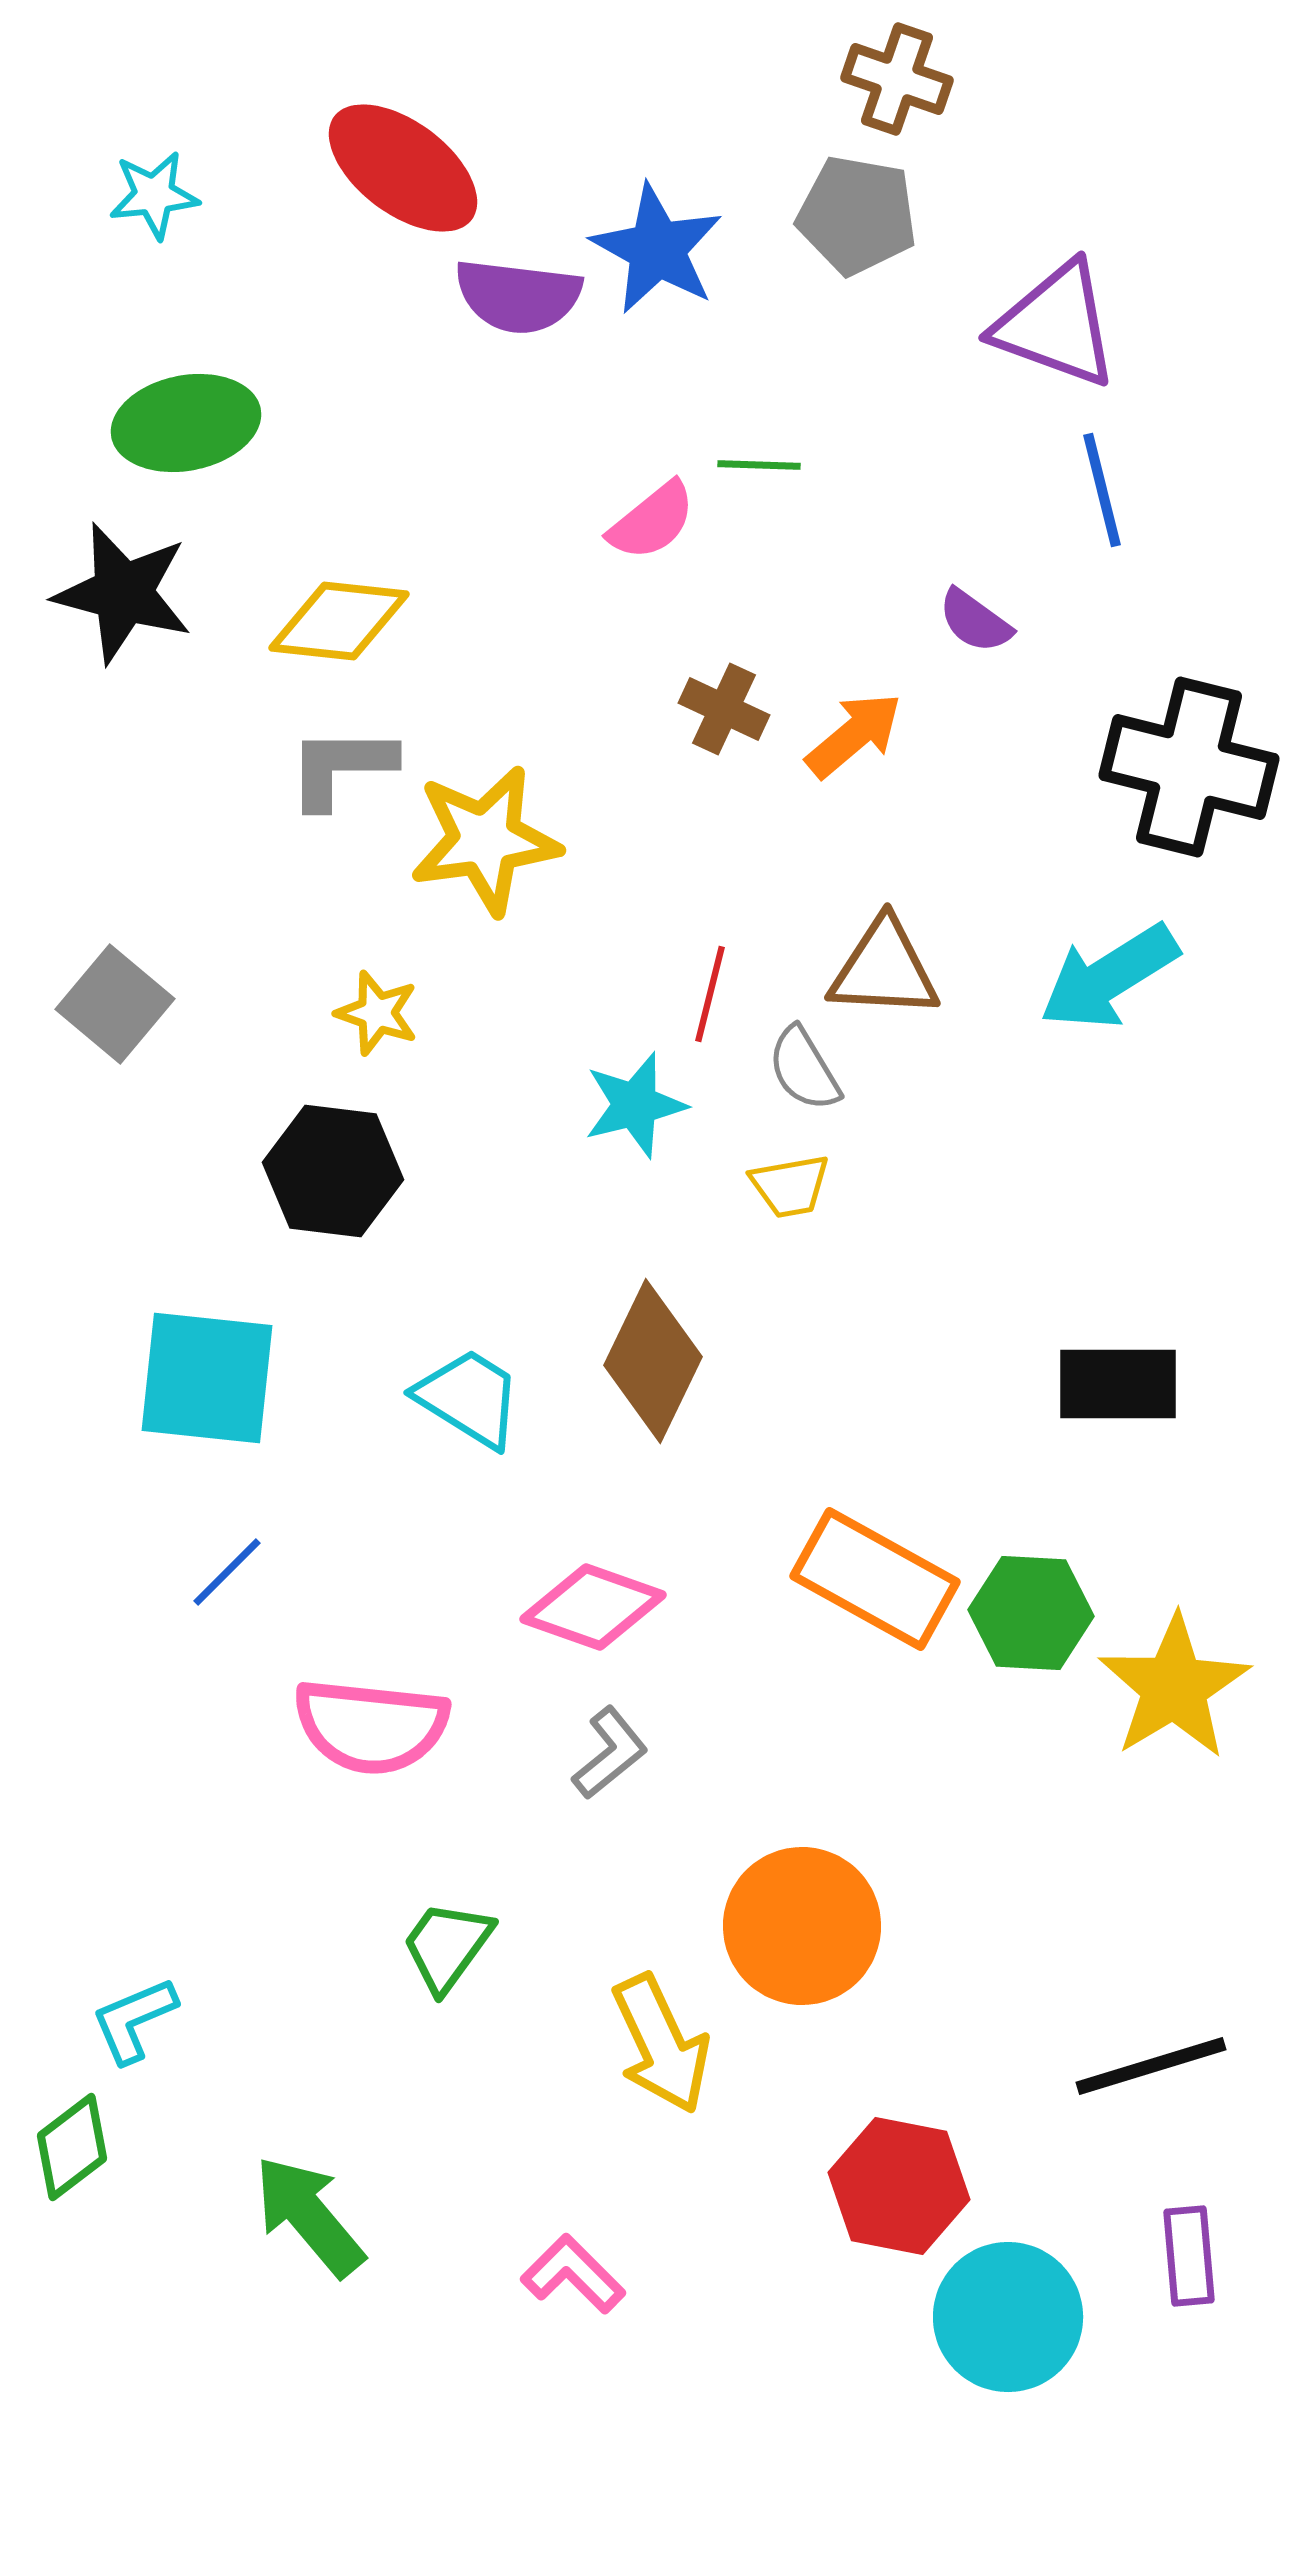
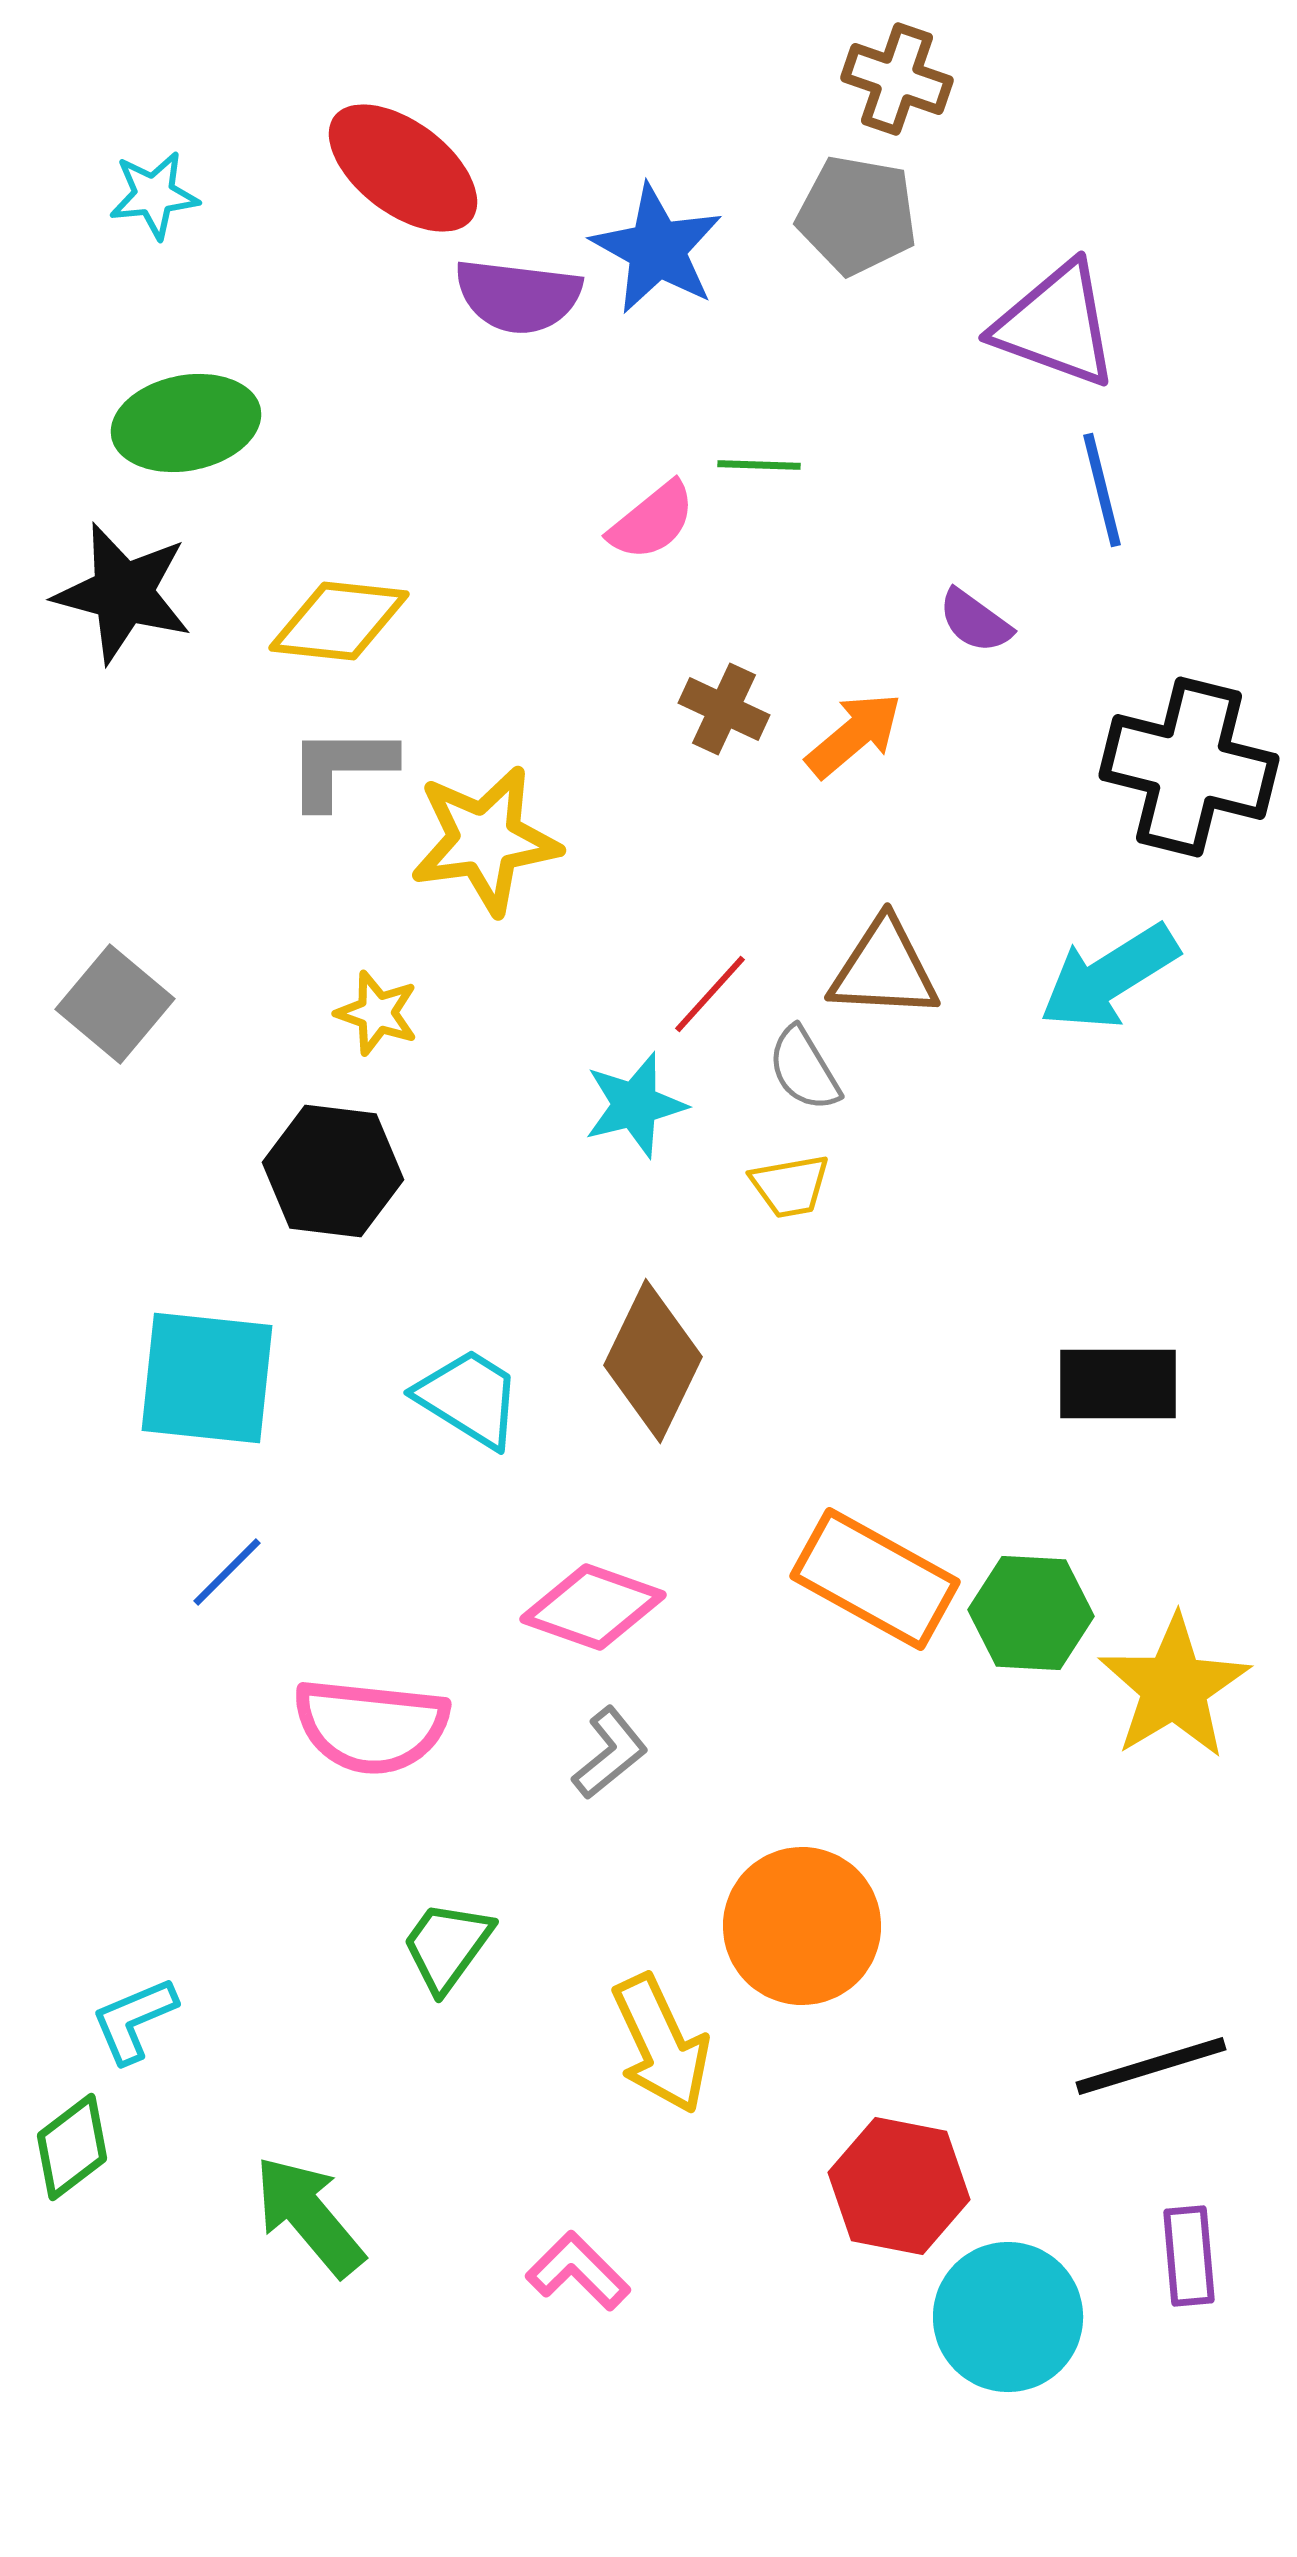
red line at (710, 994): rotated 28 degrees clockwise
pink L-shape at (573, 2274): moved 5 px right, 3 px up
